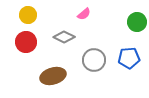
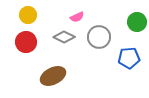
pink semicircle: moved 7 px left, 3 px down; rotated 16 degrees clockwise
gray circle: moved 5 px right, 23 px up
brown ellipse: rotated 10 degrees counterclockwise
